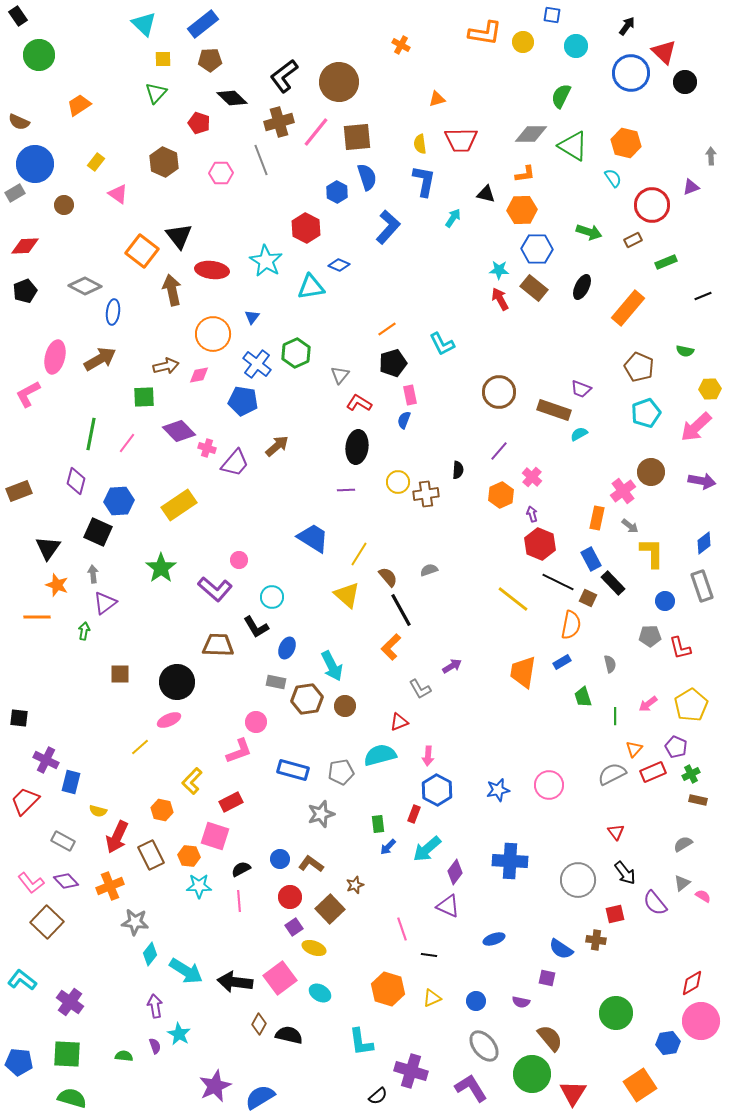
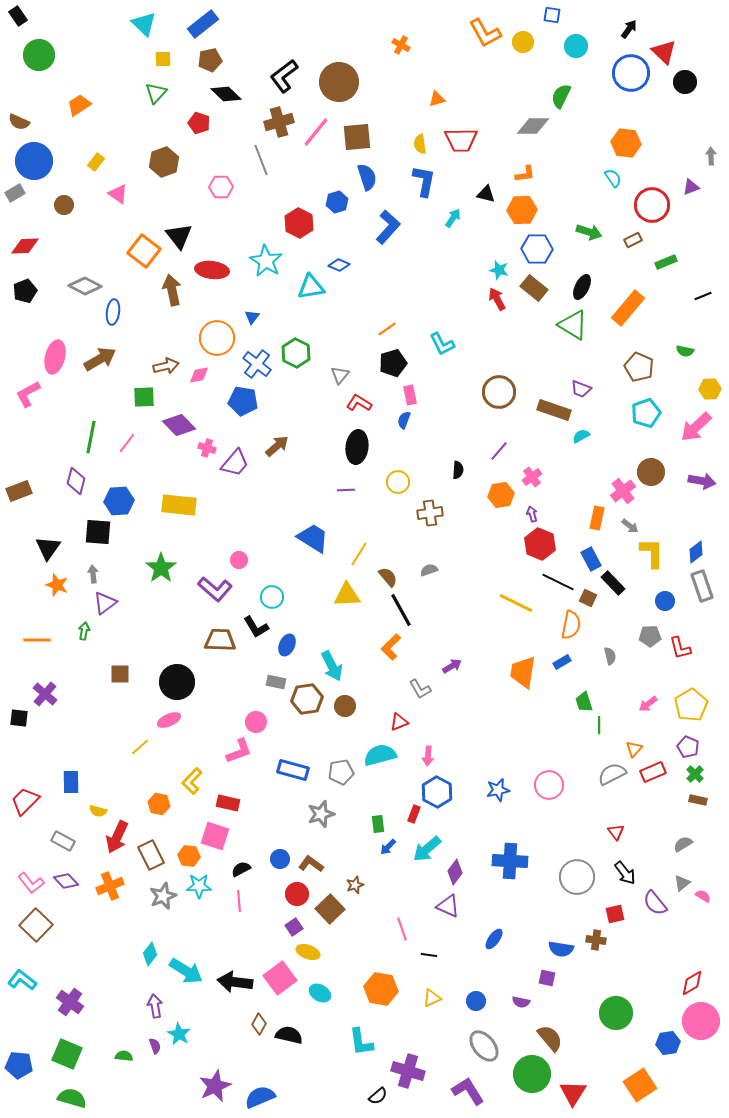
black arrow at (627, 26): moved 2 px right, 3 px down
orange L-shape at (485, 33): rotated 52 degrees clockwise
brown pentagon at (210, 60): rotated 10 degrees counterclockwise
black diamond at (232, 98): moved 6 px left, 4 px up
gray diamond at (531, 134): moved 2 px right, 8 px up
orange hexagon at (626, 143): rotated 8 degrees counterclockwise
green triangle at (573, 146): moved 179 px down
brown hexagon at (164, 162): rotated 16 degrees clockwise
blue circle at (35, 164): moved 1 px left, 3 px up
pink hexagon at (221, 173): moved 14 px down
blue hexagon at (337, 192): moved 10 px down; rotated 15 degrees clockwise
red hexagon at (306, 228): moved 7 px left, 5 px up
orange square at (142, 251): moved 2 px right
cyan star at (499, 270): rotated 12 degrees clockwise
red arrow at (500, 299): moved 3 px left
orange circle at (213, 334): moved 4 px right, 4 px down
green hexagon at (296, 353): rotated 8 degrees counterclockwise
purple diamond at (179, 431): moved 6 px up
green line at (91, 434): moved 3 px down
cyan semicircle at (579, 434): moved 2 px right, 2 px down
pink cross at (532, 477): rotated 12 degrees clockwise
brown cross at (426, 494): moved 4 px right, 19 px down
orange hexagon at (501, 495): rotated 15 degrees clockwise
yellow rectangle at (179, 505): rotated 40 degrees clockwise
black square at (98, 532): rotated 20 degrees counterclockwise
blue diamond at (704, 543): moved 8 px left, 9 px down
yellow triangle at (347, 595): rotated 44 degrees counterclockwise
yellow line at (513, 599): moved 3 px right, 4 px down; rotated 12 degrees counterclockwise
orange line at (37, 617): moved 23 px down
brown trapezoid at (218, 645): moved 2 px right, 5 px up
blue ellipse at (287, 648): moved 3 px up
gray semicircle at (610, 664): moved 8 px up
green trapezoid at (583, 697): moved 1 px right, 5 px down
green line at (615, 716): moved 16 px left, 9 px down
purple pentagon at (676, 747): moved 12 px right
purple cross at (46, 760): moved 1 px left, 66 px up; rotated 15 degrees clockwise
green cross at (691, 774): moved 4 px right; rotated 18 degrees counterclockwise
blue rectangle at (71, 782): rotated 15 degrees counterclockwise
blue hexagon at (437, 790): moved 2 px down
red rectangle at (231, 802): moved 3 px left, 1 px down; rotated 40 degrees clockwise
orange hexagon at (162, 810): moved 3 px left, 6 px up
gray circle at (578, 880): moved 1 px left, 3 px up
red circle at (290, 897): moved 7 px right, 3 px up
brown square at (47, 922): moved 11 px left, 3 px down
gray star at (135, 922): moved 28 px right, 26 px up; rotated 28 degrees counterclockwise
blue ellipse at (494, 939): rotated 35 degrees counterclockwise
yellow ellipse at (314, 948): moved 6 px left, 4 px down
blue semicircle at (561, 949): rotated 25 degrees counterclockwise
orange hexagon at (388, 989): moved 7 px left; rotated 8 degrees counterclockwise
green square at (67, 1054): rotated 20 degrees clockwise
blue pentagon at (19, 1062): moved 3 px down
purple cross at (411, 1071): moved 3 px left
purple L-shape at (471, 1088): moved 3 px left, 3 px down
blue semicircle at (260, 1097): rotated 8 degrees clockwise
